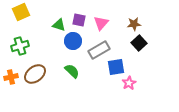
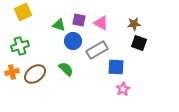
yellow square: moved 2 px right
pink triangle: rotated 42 degrees counterclockwise
black square: rotated 28 degrees counterclockwise
gray rectangle: moved 2 px left
blue square: rotated 12 degrees clockwise
green semicircle: moved 6 px left, 2 px up
orange cross: moved 1 px right, 5 px up
pink star: moved 6 px left, 6 px down
